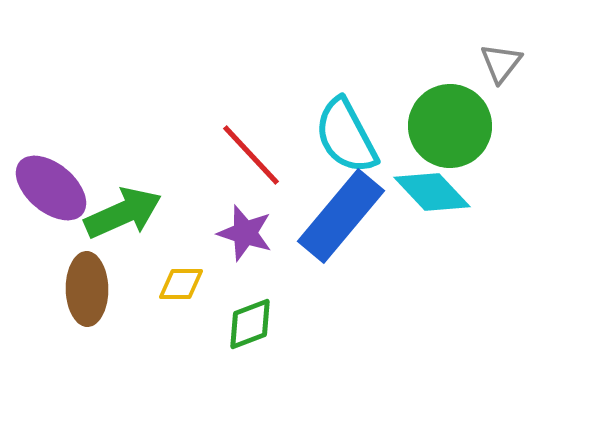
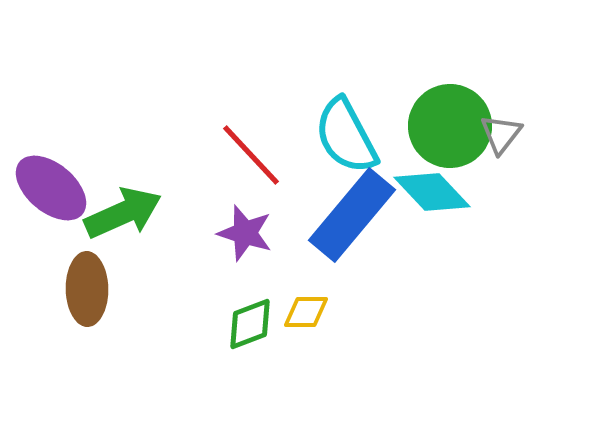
gray triangle: moved 71 px down
blue rectangle: moved 11 px right, 1 px up
yellow diamond: moved 125 px right, 28 px down
